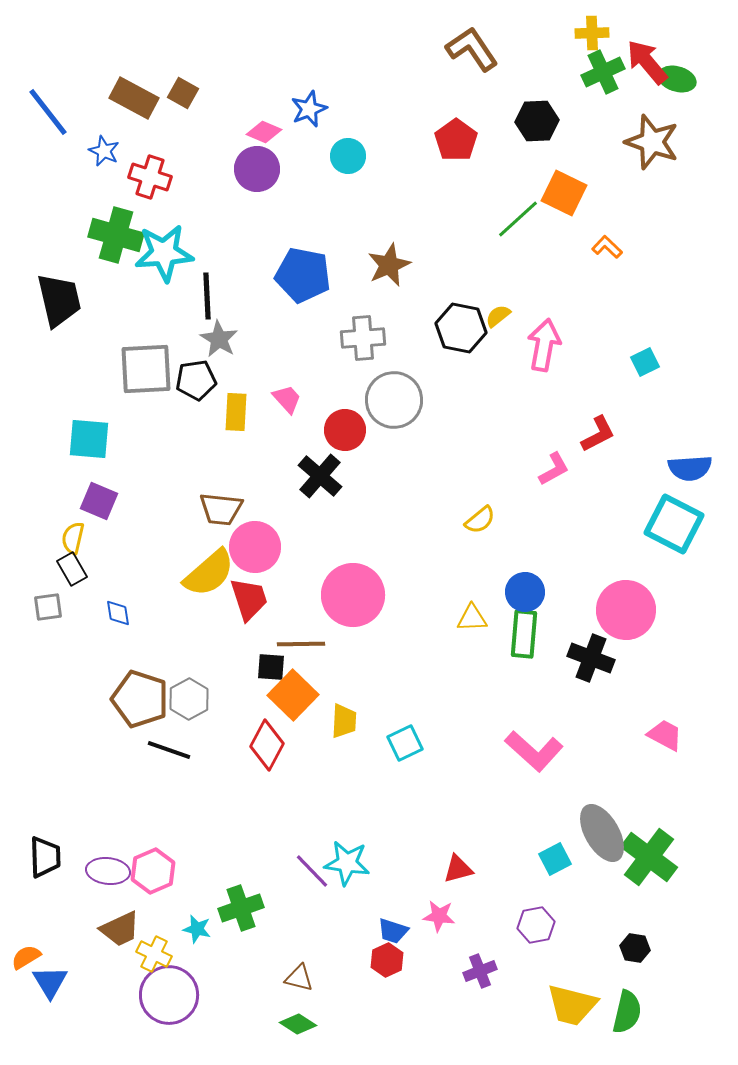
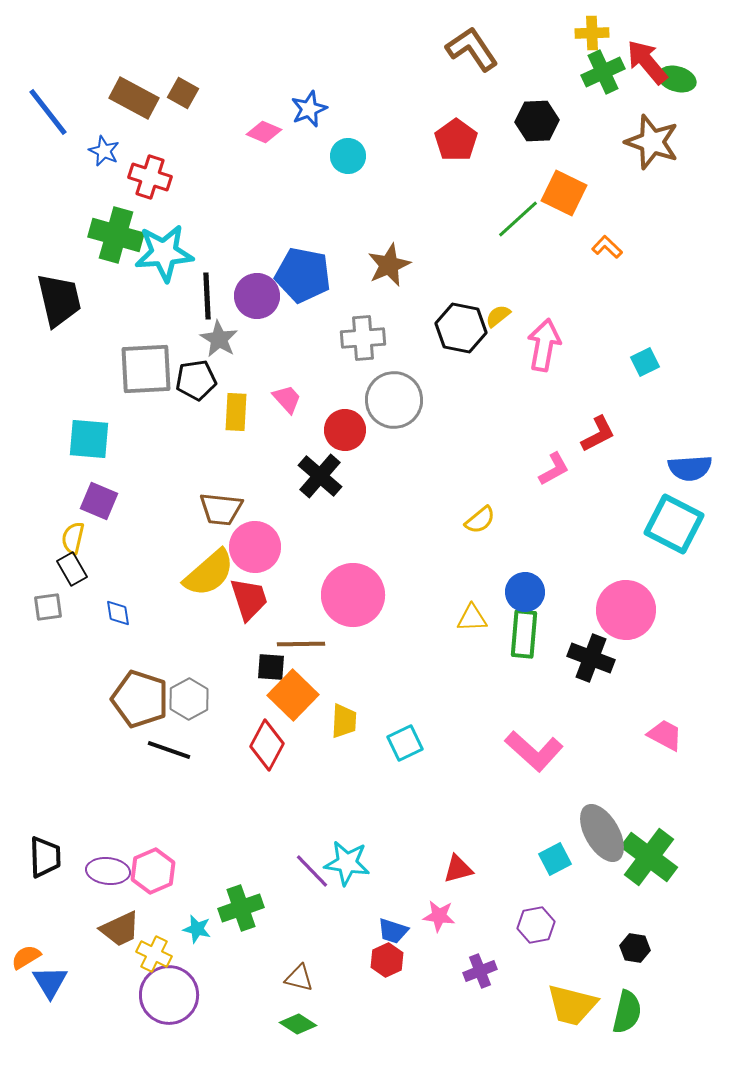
purple circle at (257, 169): moved 127 px down
